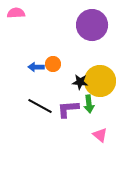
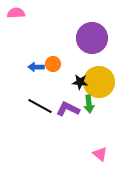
purple circle: moved 13 px down
yellow circle: moved 1 px left, 1 px down
purple L-shape: rotated 30 degrees clockwise
pink triangle: moved 19 px down
